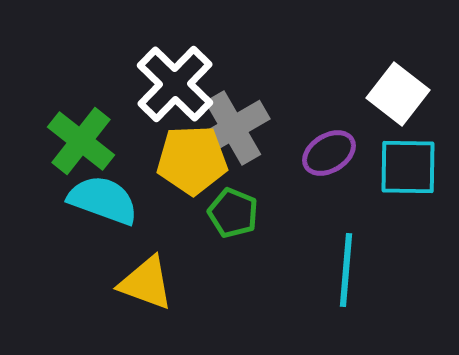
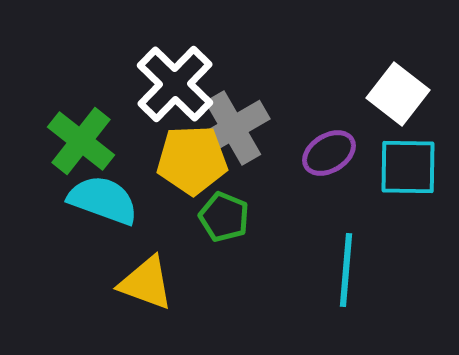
green pentagon: moved 9 px left, 4 px down
